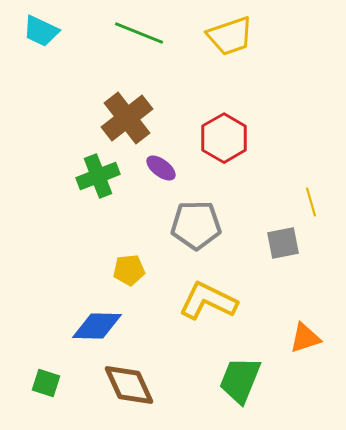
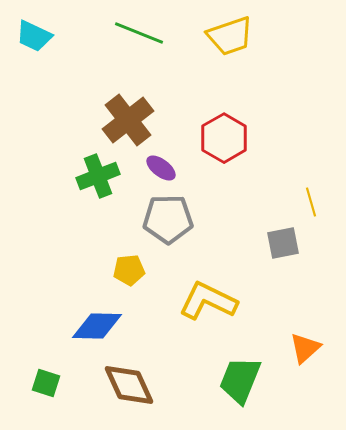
cyan trapezoid: moved 7 px left, 5 px down
brown cross: moved 1 px right, 2 px down
gray pentagon: moved 28 px left, 6 px up
orange triangle: moved 10 px down; rotated 24 degrees counterclockwise
